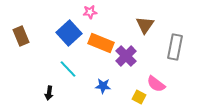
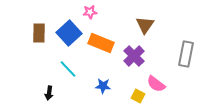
brown rectangle: moved 18 px right, 3 px up; rotated 24 degrees clockwise
gray rectangle: moved 11 px right, 7 px down
purple cross: moved 8 px right
yellow square: moved 1 px left, 1 px up
